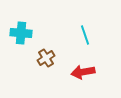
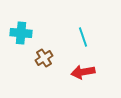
cyan line: moved 2 px left, 2 px down
brown cross: moved 2 px left
